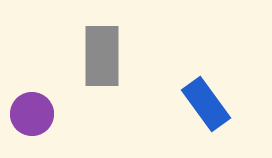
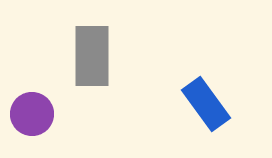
gray rectangle: moved 10 px left
